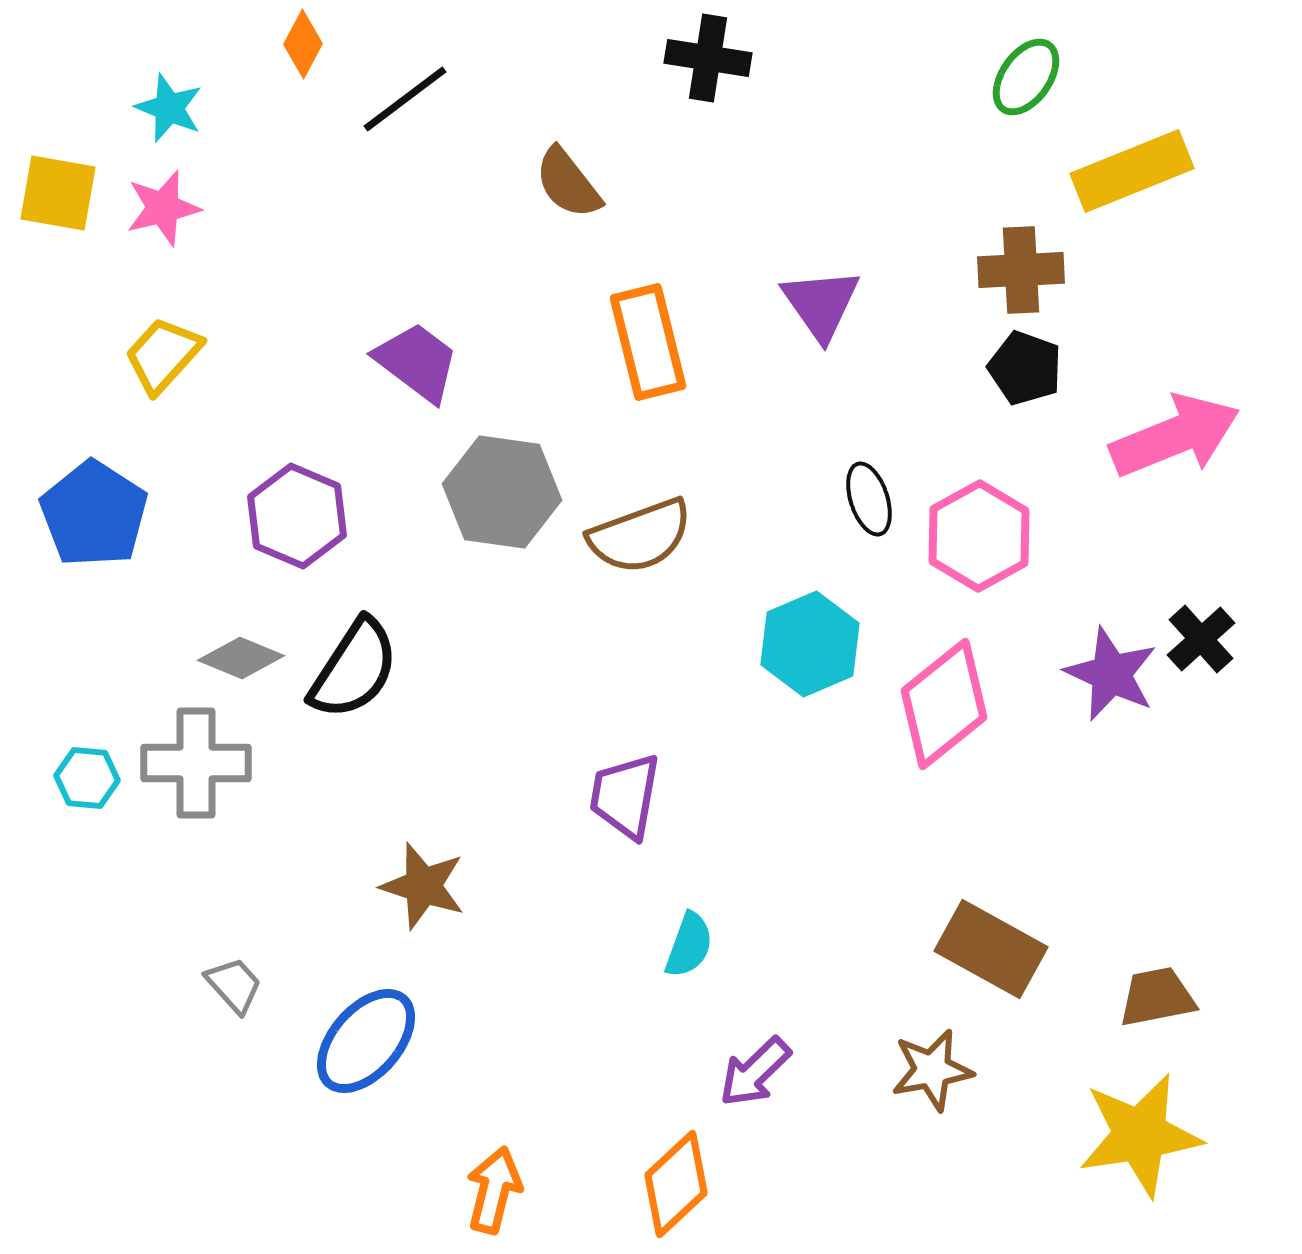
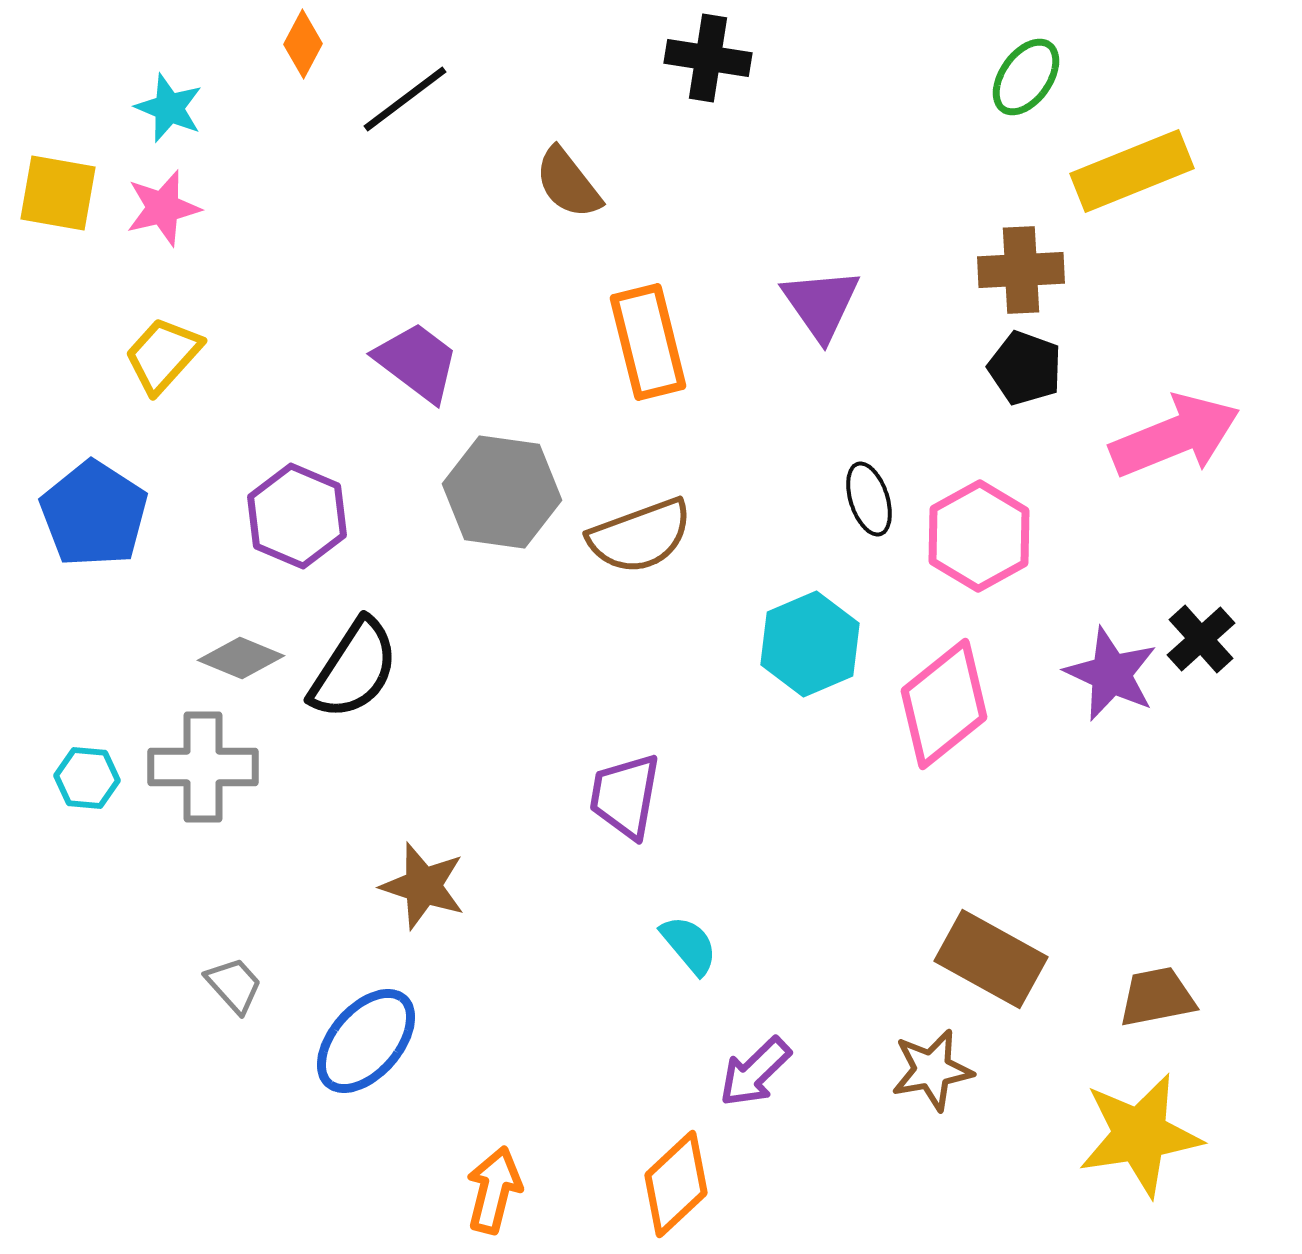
gray cross at (196, 763): moved 7 px right, 4 px down
cyan semicircle at (689, 945): rotated 60 degrees counterclockwise
brown rectangle at (991, 949): moved 10 px down
